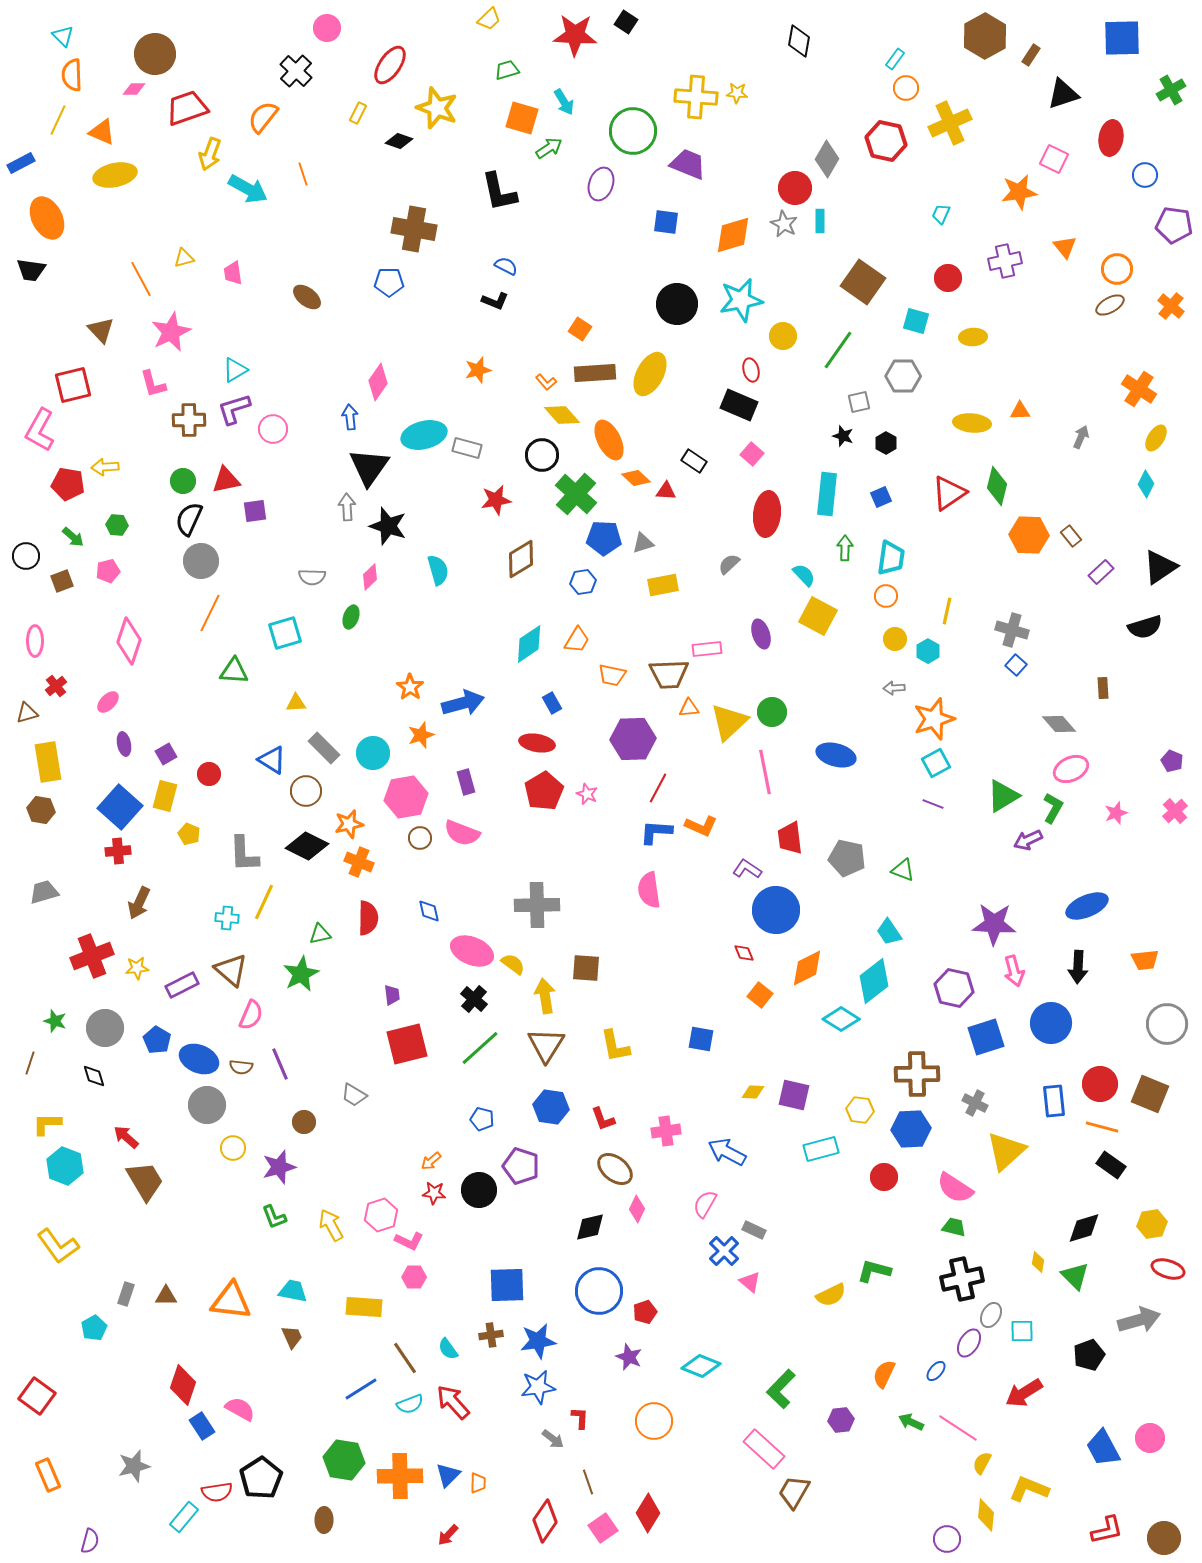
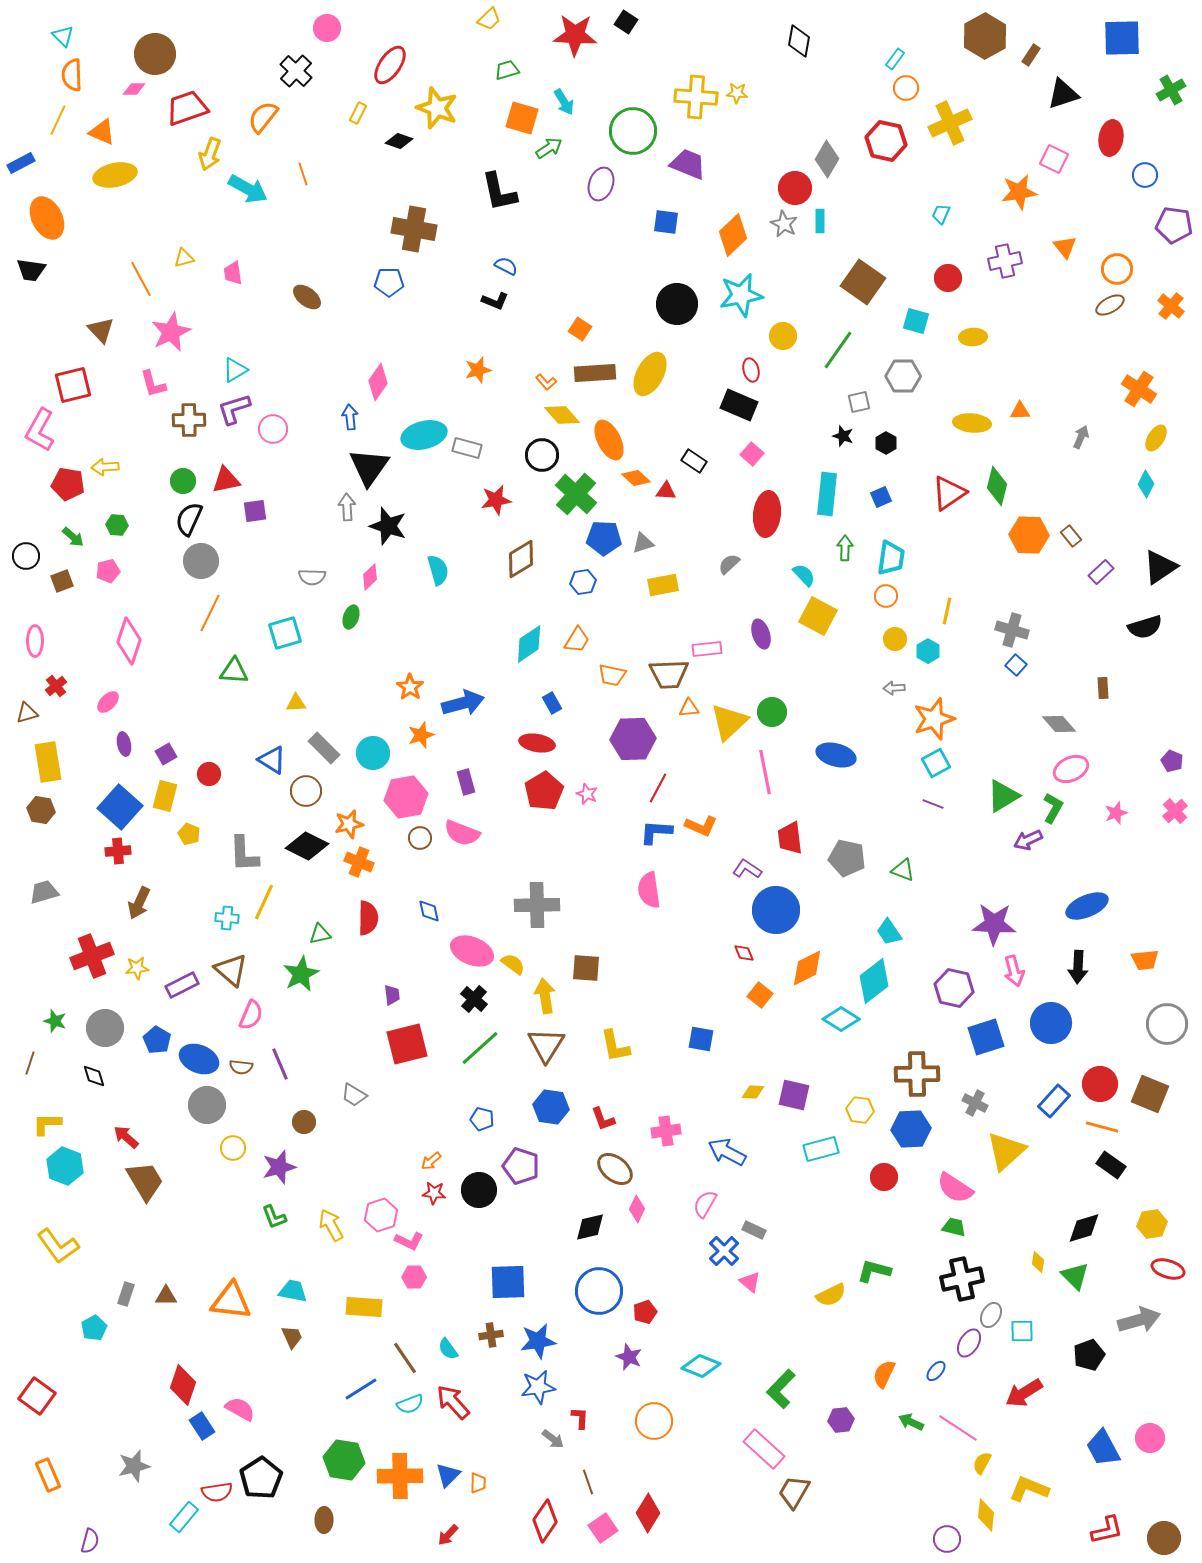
orange diamond at (733, 235): rotated 27 degrees counterclockwise
cyan star at (741, 300): moved 5 px up
blue rectangle at (1054, 1101): rotated 48 degrees clockwise
blue square at (507, 1285): moved 1 px right, 3 px up
